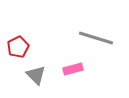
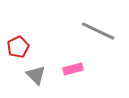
gray line: moved 2 px right, 7 px up; rotated 8 degrees clockwise
